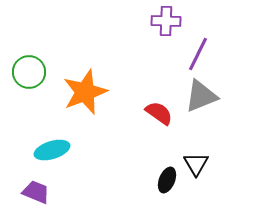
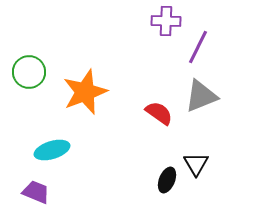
purple line: moved 7 px up
